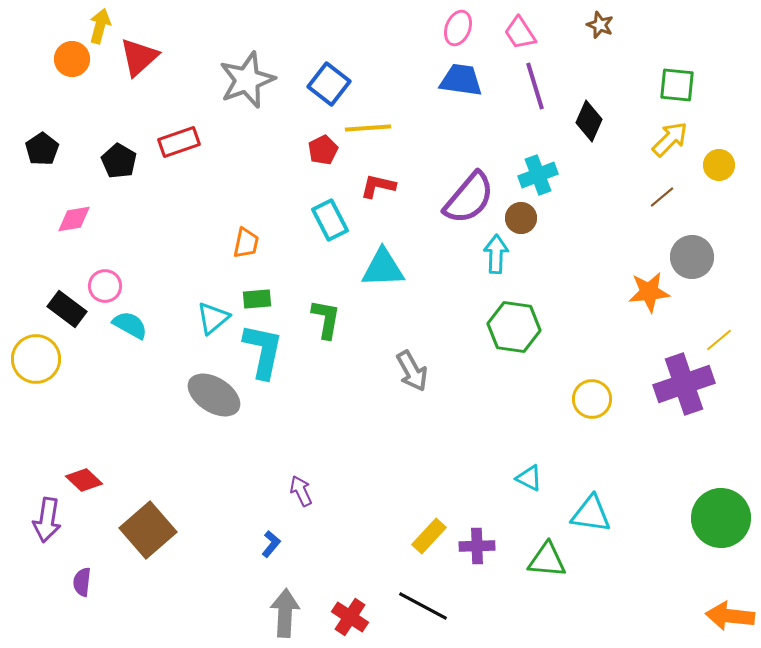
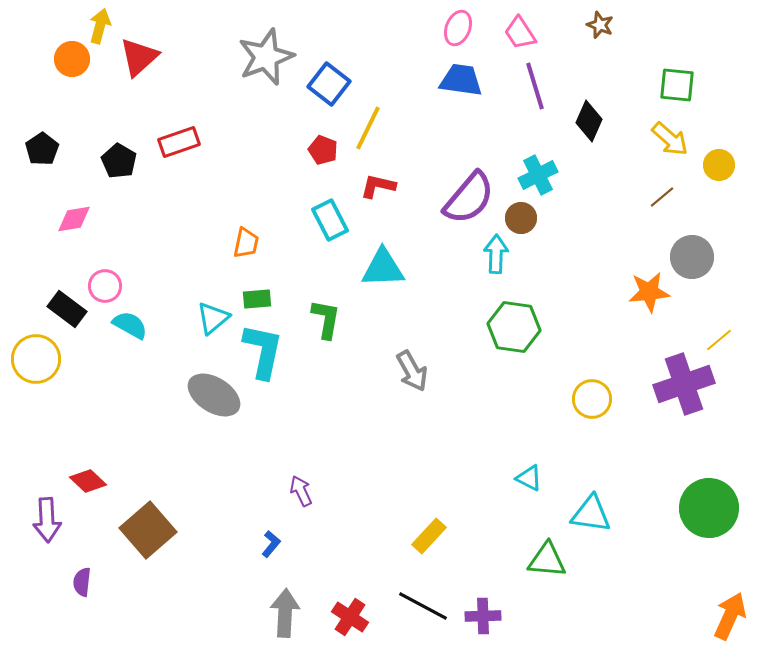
gray star at (247, 80): moved 19 px right, 23 px up
yellow line at (368, 128): rotated 60 degrees counterclockwise
yellow arrow at (670, 139): rotated 87 degrees clockwise
red pentagon at (323, 150): rotated 24 degrees counterclockwise
cyan cross at (538, 175): rotated 6 degrees counterclockwise
red diamond at (84, 480): moved 4 px right, 1 px down
green circle at (721, 518): moved 12 px left, 10 px up
purple arrow at (47, 520): rotated 12 degrees counterclockwise
purple cross at (477, 546): moved 6 px right, 70 px down
orange arrow at (730, 616): rotated 108 degrees clockwise
